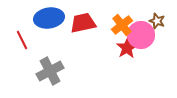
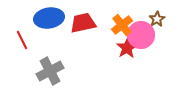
brown star: moved 2 px up; rotated 21 degrees clockwise
